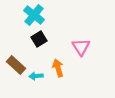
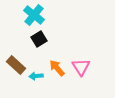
pink triangle: moved 20 px down
orange arrow: moved 1 px left; rotated 24 degrees counterclockwise
